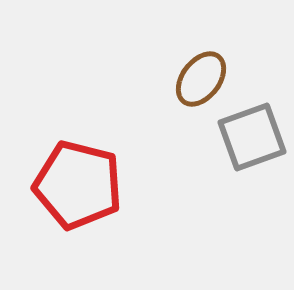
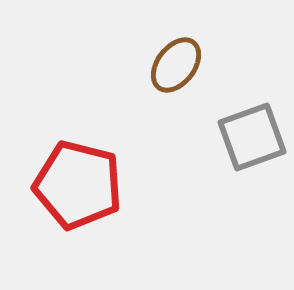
brown ellipse: moved 25 px left, 14 px up
